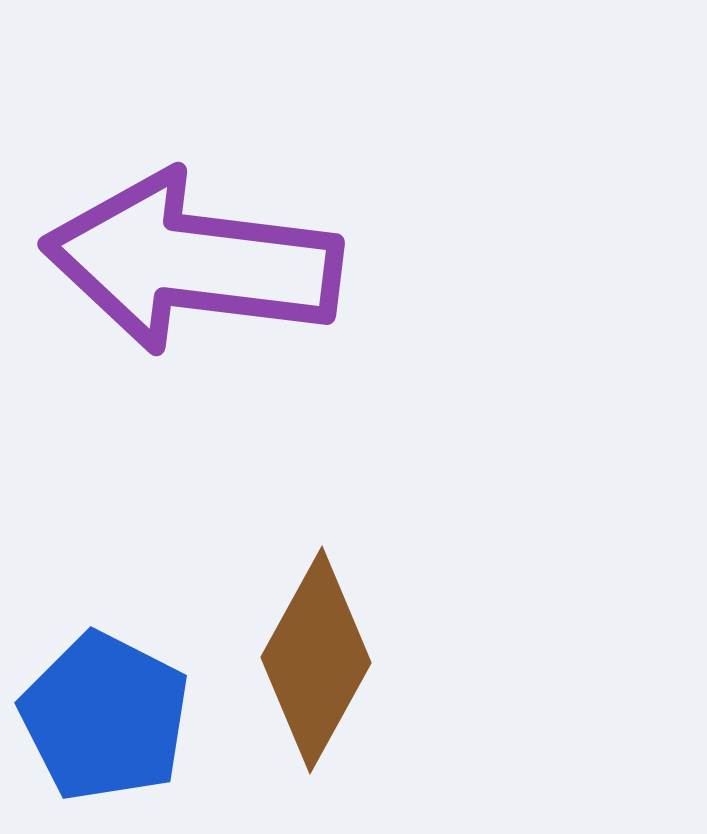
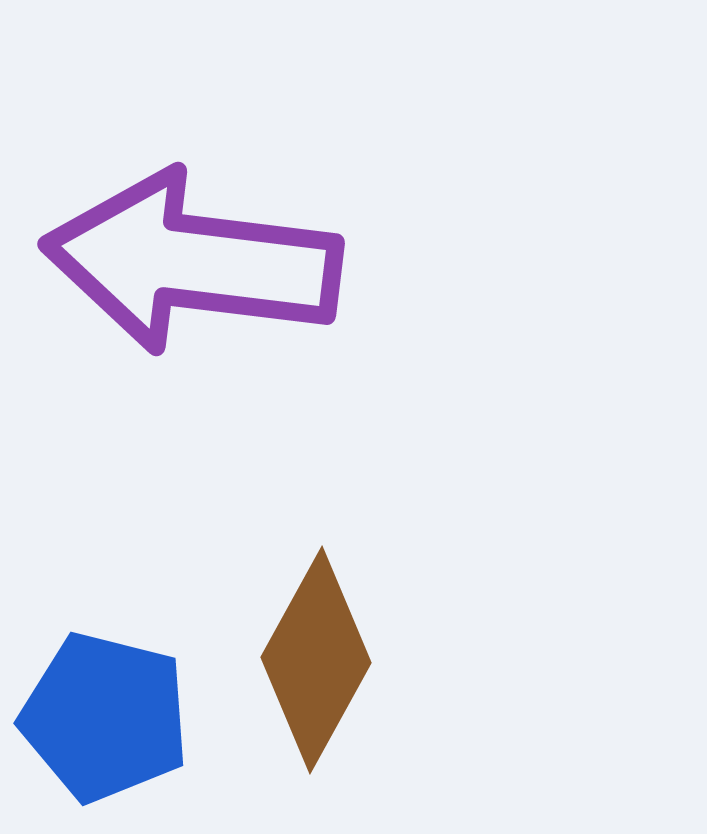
blue pentagon: rotated 13 degrees counterclockwise
